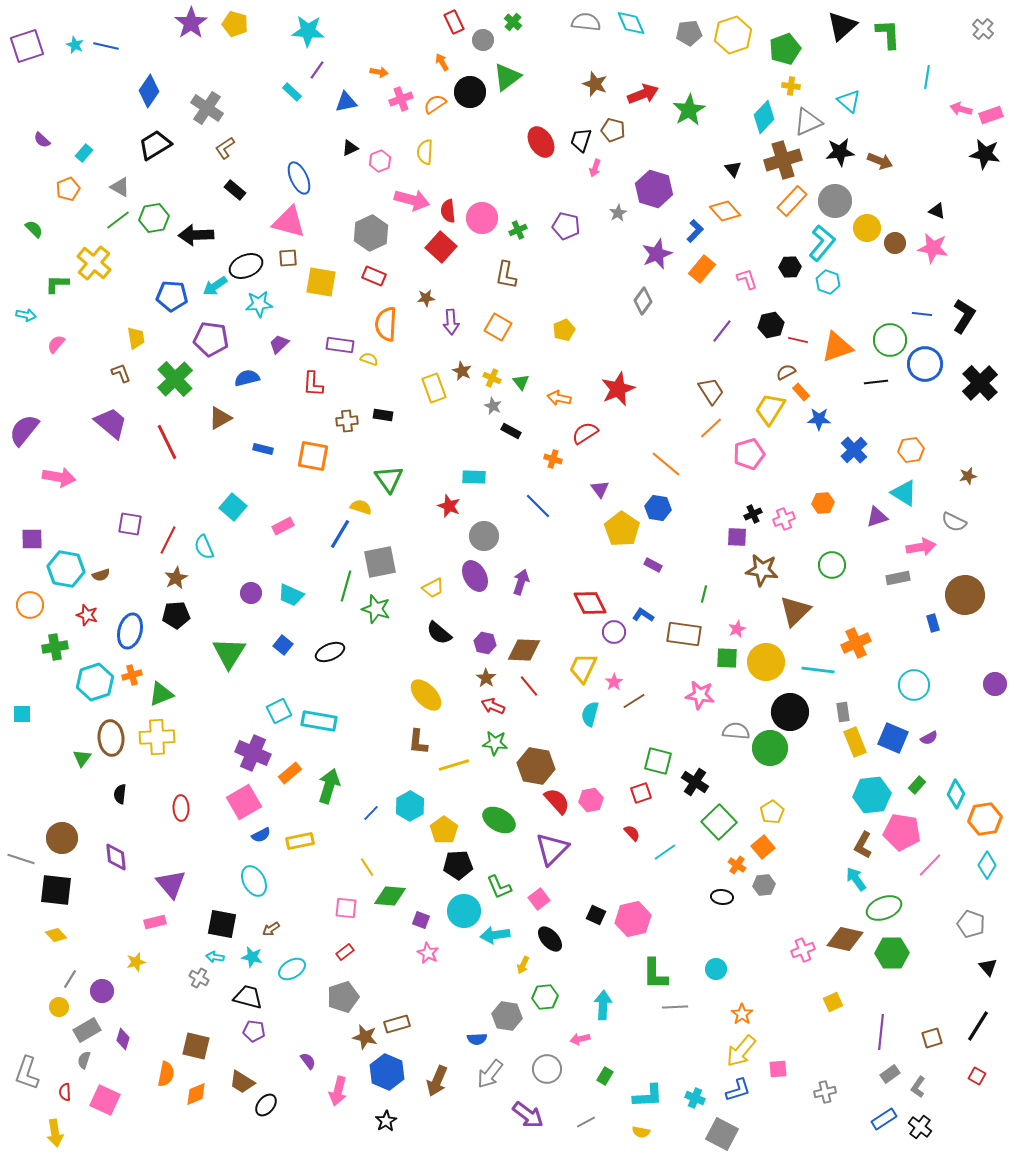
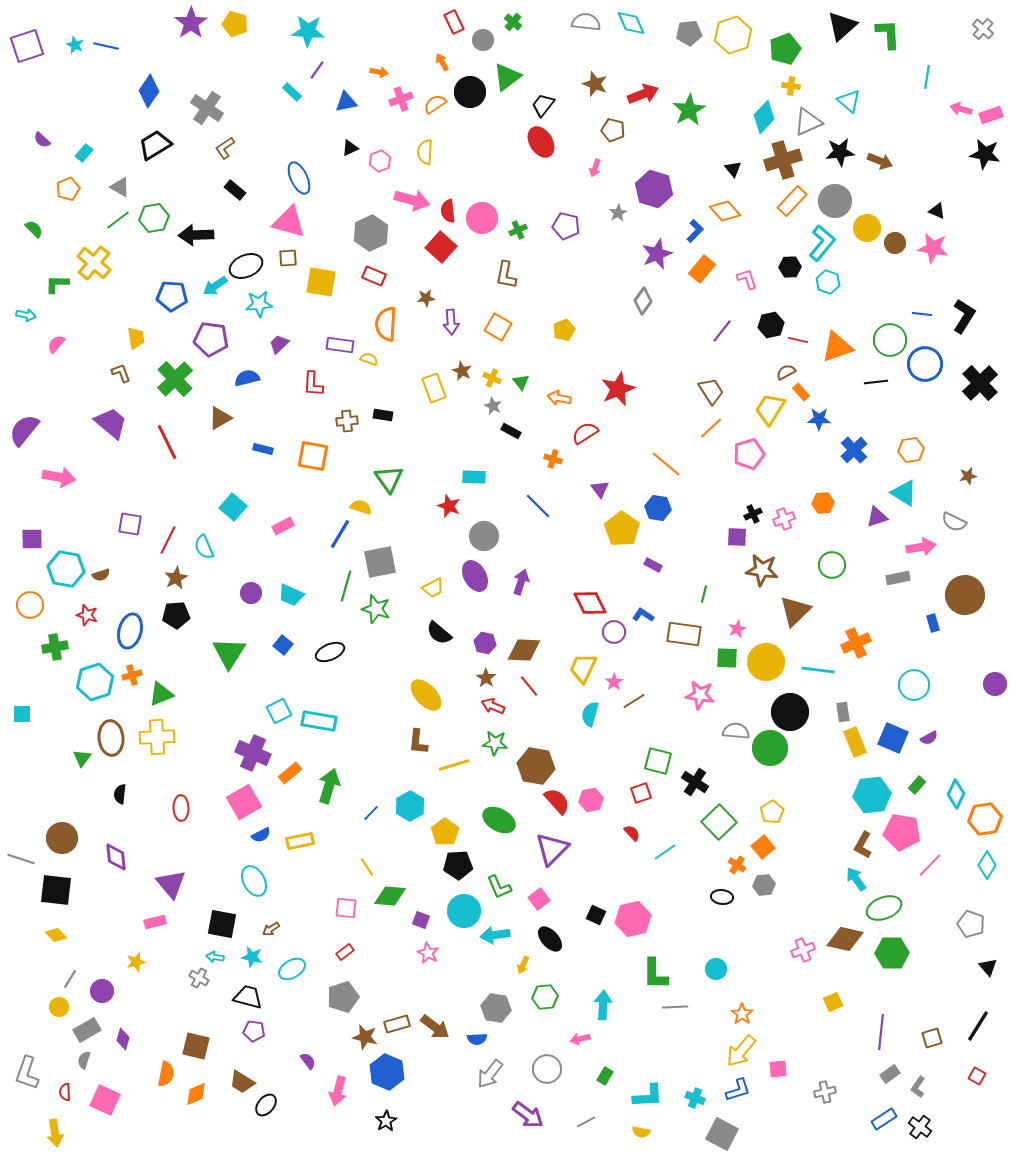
black trapezoid at (581, 140): moved 38 px left, 35 px up; rotated 20 degrees clockwise
yellow pentagon at (444, 830): moved 1 px right, 2 px down
gray hexagon at (507, 1016): moved 11 px left, 8 px up
brown arrow at (437, 1081): moved 2 px left, 54 px up; rotated 76 degrees counterclockwise
